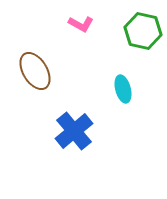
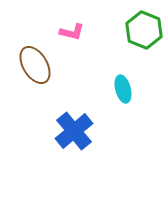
pink L-shape: moved 9 px left, 8 px down; rotated 15 degrees counterclockwise
green hexagon: moved 1 px right, 1 px up; rotated 9 degrees clockwise
brown ellipse: moved 6 px up
